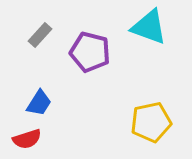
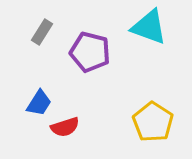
gray rectangle: moved 2 px right, 3 px up; rotated 10 degrees counterclockwise
yellow pentagon: moved 2 px right; rotated 27 degrees counterclockwise
red semicircle: moved 38 px right, 12 px up
